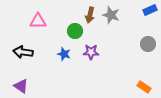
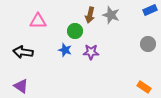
blue star: moved 1 px right, 4 px up
